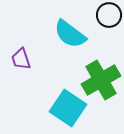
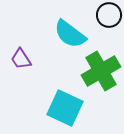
purple trapezoid: rotated 15 degrees counterclockwise
green cross: moved 9 px up
cyan square: moved 3 px left; rotated 9 degrees counterclockwise
